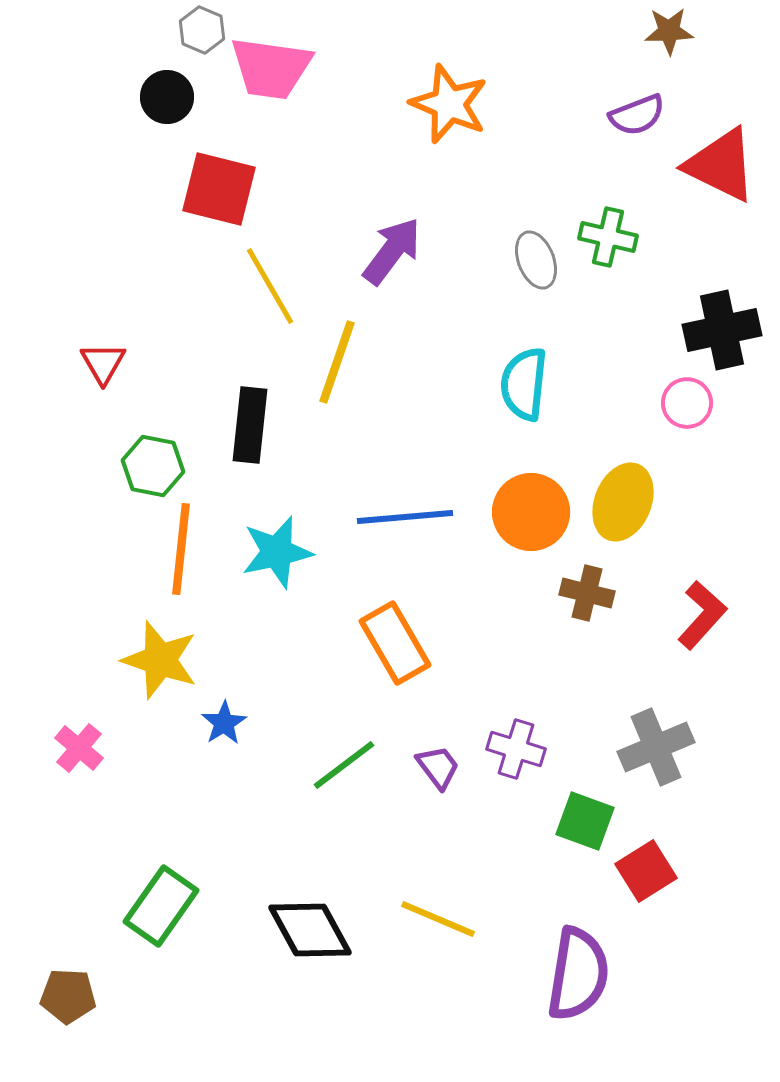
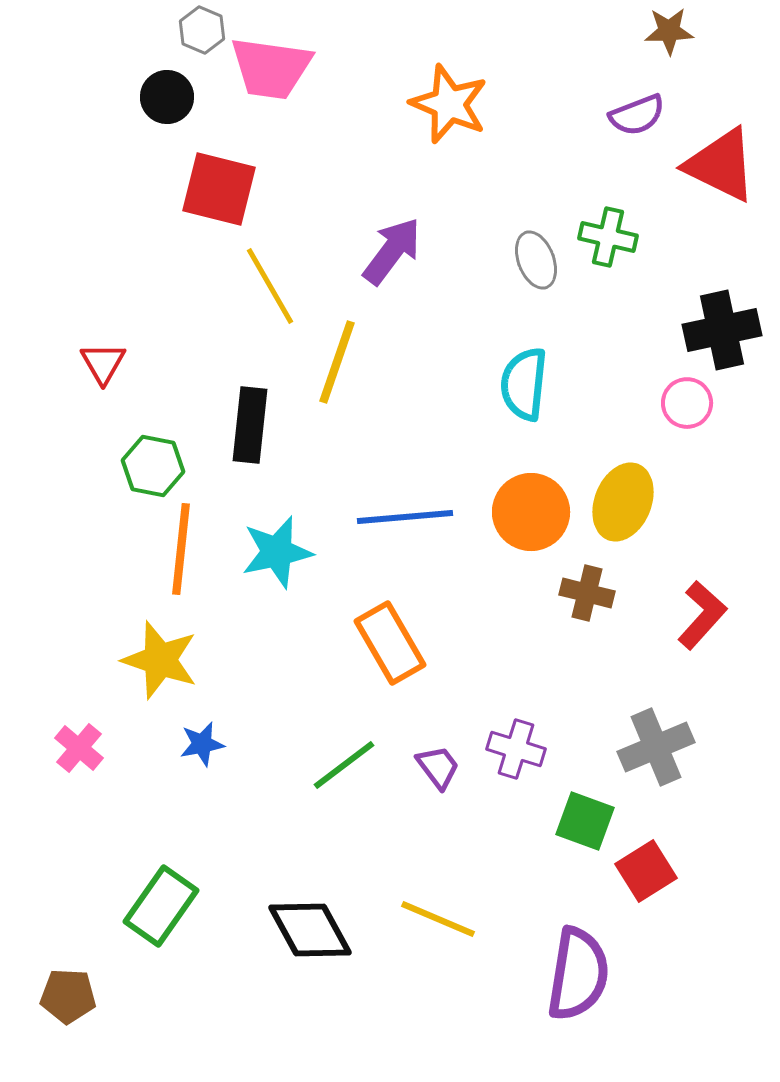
orange rectangle at (395, 643): moved 5 px left
blue star at (224, 723): moved 22 px left, 21 px down; rotated 21 degrees clockwise
